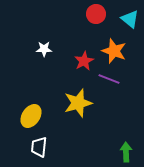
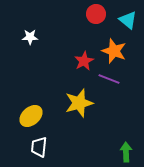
cyan triangle: moved 2 px left, 1 px down
white star: moved 14 px left, 12 px up
yellow star: moved 1 px right
yellow ellipse: rotated 15 degrees clockwise
